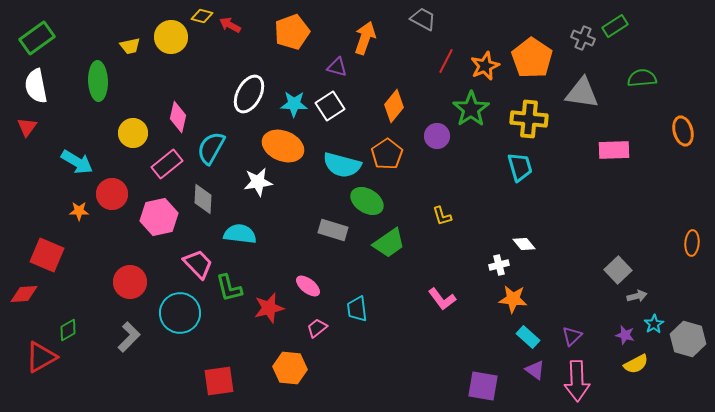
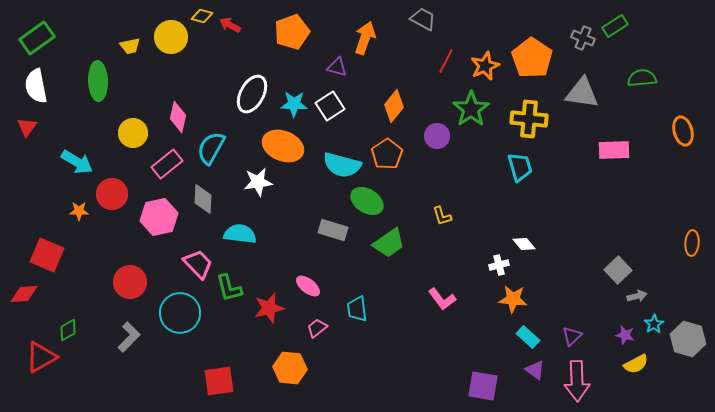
white ellipse at (249, 94): moved 3 px right
